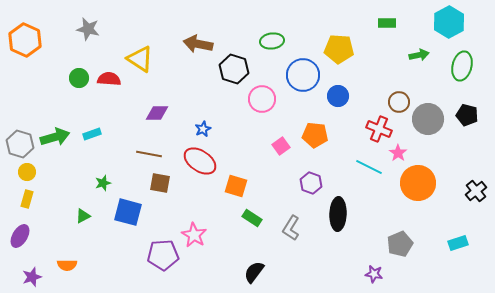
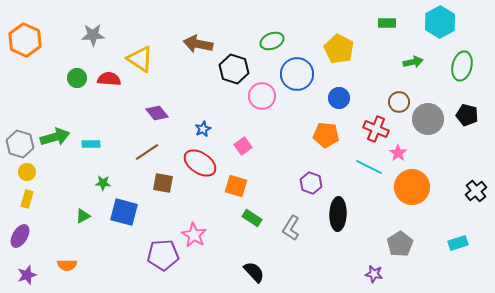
cyan hexagon at (449, 22): moved 9 px left
gray star at (88, 29): moved 5 px right, 6 px down; rotated 15 degrees counterclockwise
green ellipse at (272, 41): rotated 15 degrees counterclockwise
yellow pentagon at (339, 49): rotated 24 degrees clockwise
green arrow at (419, 55): moved 6 px left, 7 px down
blue circle at (303, 75): moved 6 px left, 1 px up
green circle at (79, 78): moved 2 px left
blue circle at (338, 96): moved 1 px right, 2 px down
pink circle at (262, 99): moved 3 px up
purple diamond at (157, 113): rotated 50 degrees clockwise
red cross at (379, 129): moved 3 px left
cyan rectangle at (92, 134): moved 1 px left, 10 px down; rotated 18 degrees clockwise
orange pentagon at (315, 135): moved 11 px right
pink square at (281, 146): moved 38 px left
brown line at (149, 154): moved 2 px left, 2 px up; rotated 45 degrees counterclockwise
red ellipse at (200, 161): moved 2 px down
green star at (103, 183): rotated 21 degrees clockwise
brown square at (160, 183): moved 3 px right
orange circle at (418, 183): moved 6 px left, 4 px down
blue square at (128, 212): moved 4 px left
gray pentagon at (400, 244): rotated 10 degrees counterclockwise
black semicircle at (254, 272): rotated 100 degrees clockwise
purple star at (32, 277): moved 5 px left, 2 px up
